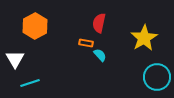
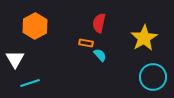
cyan circle: moved 4 px left
